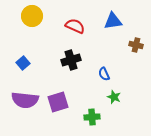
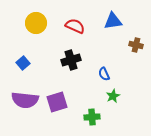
yellow circle: moved 4 px right, 7 px down
green star: moved 1 px left, 1 px up; rotated 24 degrees clockwise
purple square: moved 1 px left
